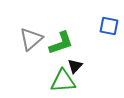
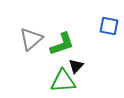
green L-shape: moved 1 px right, 1 px down
black triangle: moved 1 px right
